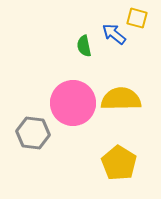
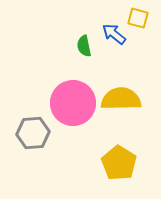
yellow square: moved 1 px right
gray hexagon: rotated 12 degrees counterclockwise
